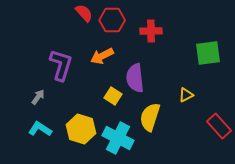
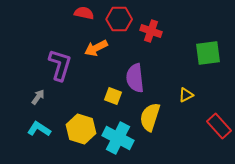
red semicircle: rotated 36 degrees counterclockwise
red hexagon: moved 7 px right, 1 px up
red cross: rotated 20 degrees clockwise
orange arrow: moved 6 px left, 8 px up
purple L-shape: moved 1 px left
yellow square: rotated 12 degrees counterclockwise
cyan L-shape: moved 1 px left
